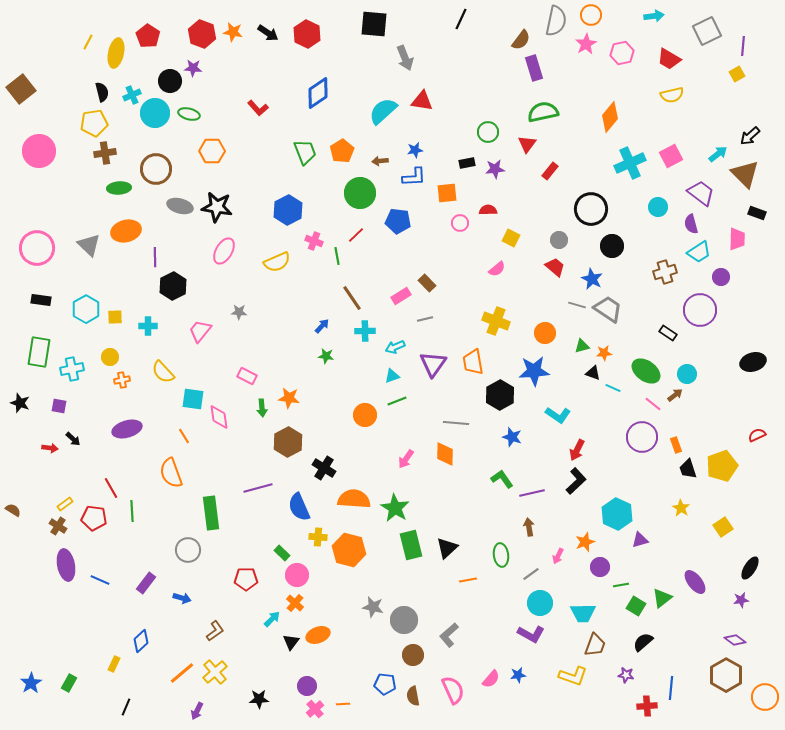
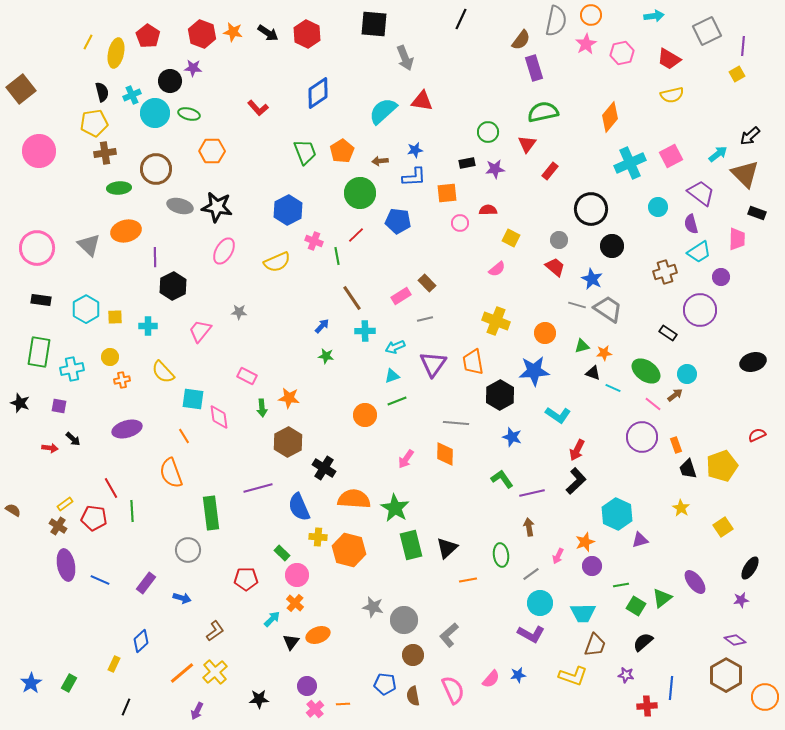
purple circle at (600, 567): moved 8 px left, 1 px up
